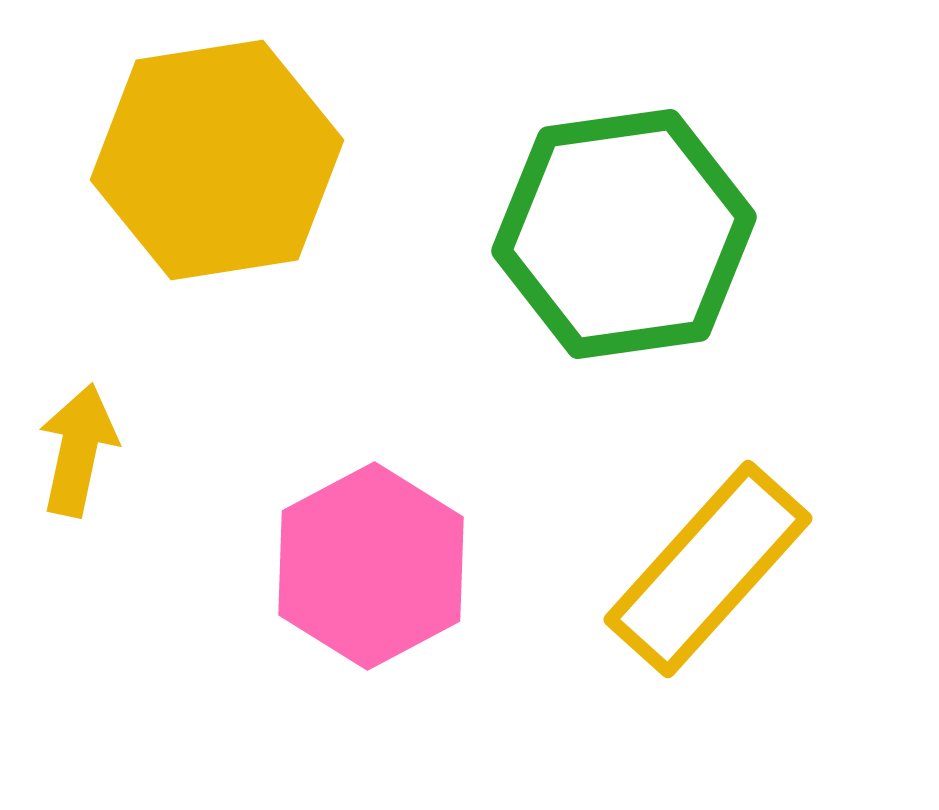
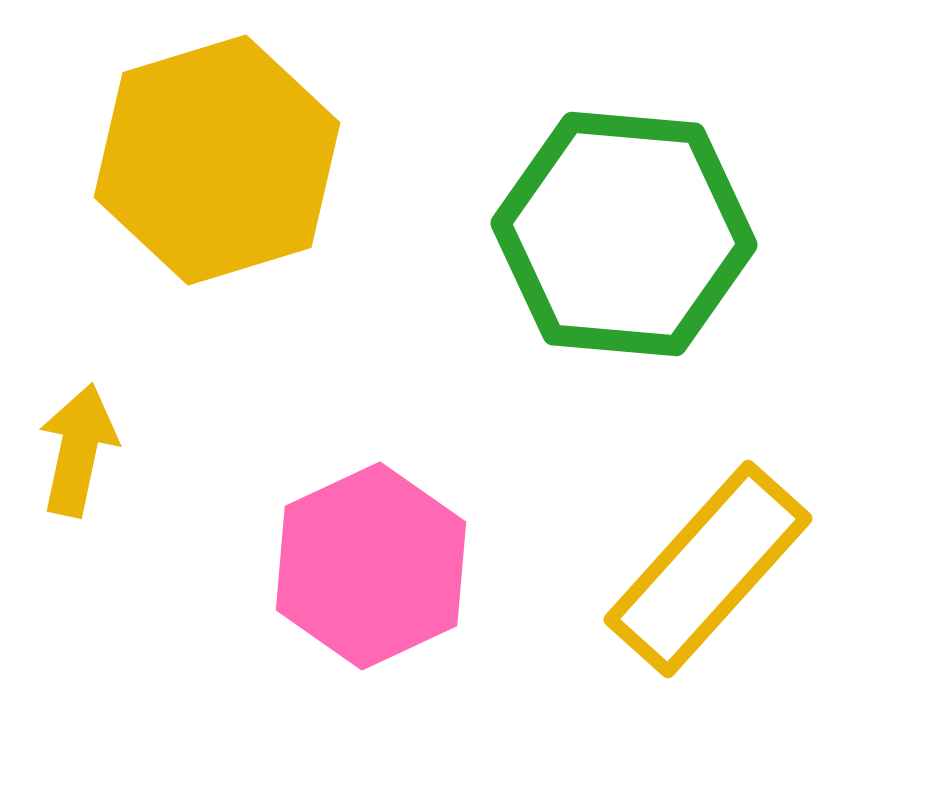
yellow hexagon: rotated 8 degrees counterclockwise
green hexagon: rotated 13 degrees clockwise
pink hexagon: rotated 3 degrees clockwise
